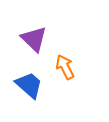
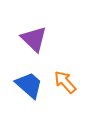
orange arrow: moved 15 px down; rotated 15 degrees counterclockwise
